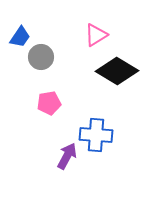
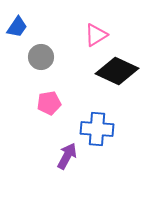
blue trapezoid: moved 3 px left, 10 px up
black diamond: rotated 6 degrees counterclockwise
blue cross: moved 1 px right, 6 px up
